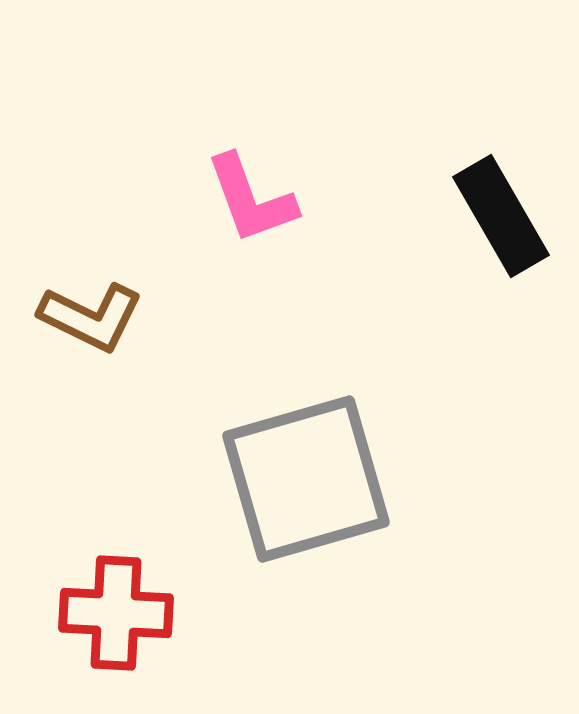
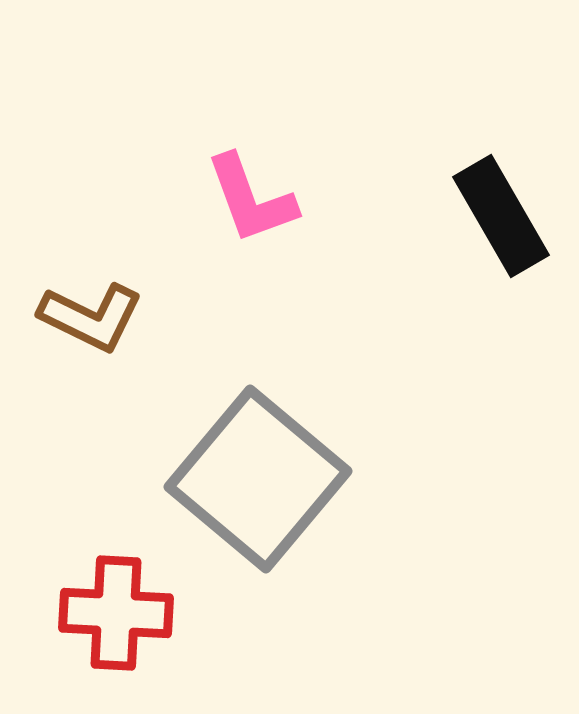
gray square: moved 48 px left; rotated 34 degrees counterclockwise
